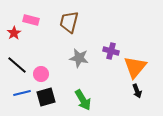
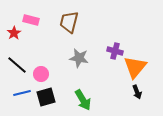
purple cross: moved 4 px right
black arrow: moved 1 px down
